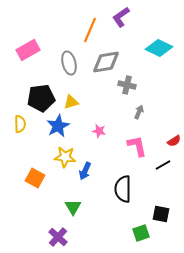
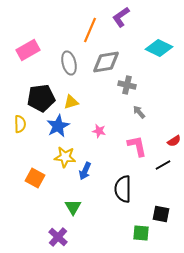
gray arrow: rotated 64 degrees counterclockwise
green square: rotated 24 degrees clockwise
